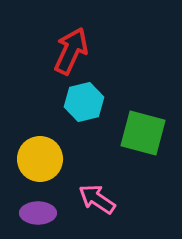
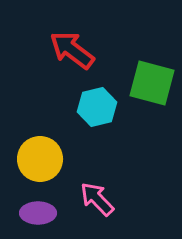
red arrow: moved 1 px right, 1 px up; rotated 78 degrees counterclockwise
cyan hexagon: moved 13 px right, 5 px down
green square: moved 9 px right, 50 px up
pink arrow: rotated 12 degrees clockwise
